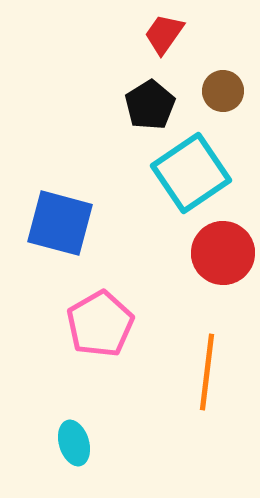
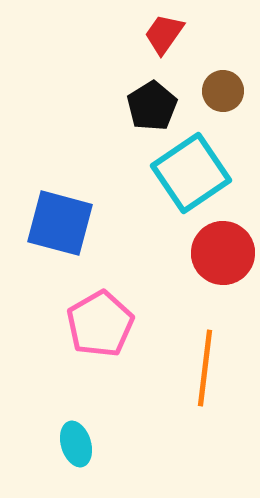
black pentagon: moved 2 px right, 1 px down
orange line: moved 2 px left, 4 px up
cyan ellipse: moved 2 px right, 1 px down
